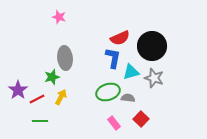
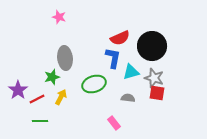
green ellipse: moved 14 px left, 8 px up
red square: moved 16 px right, 26 px up; rotated 35 degrees counterclockwise
